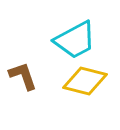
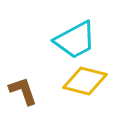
brown L-shape: moved 15 px down
